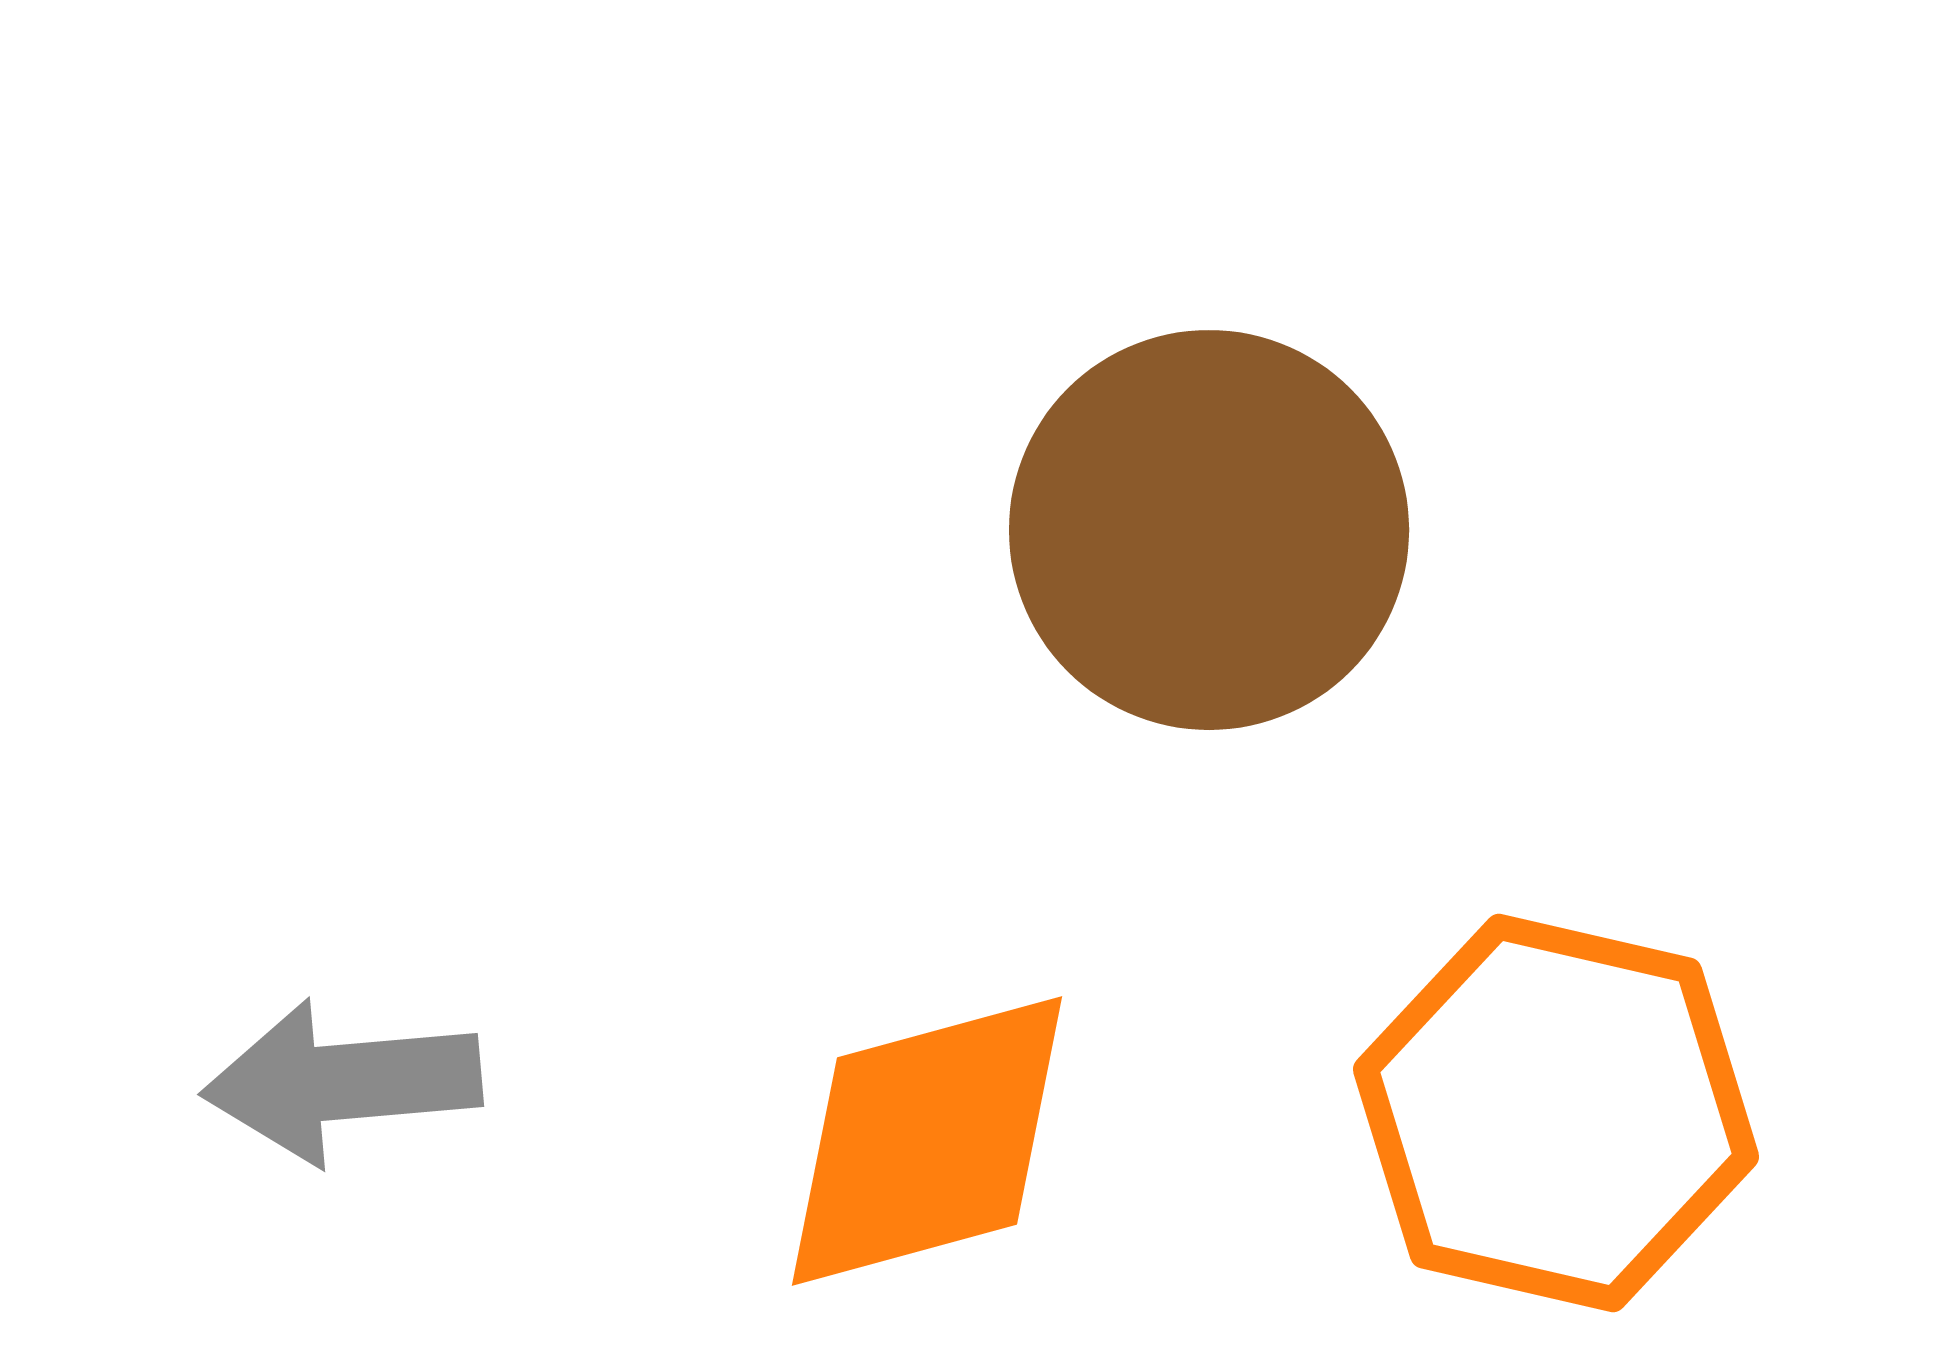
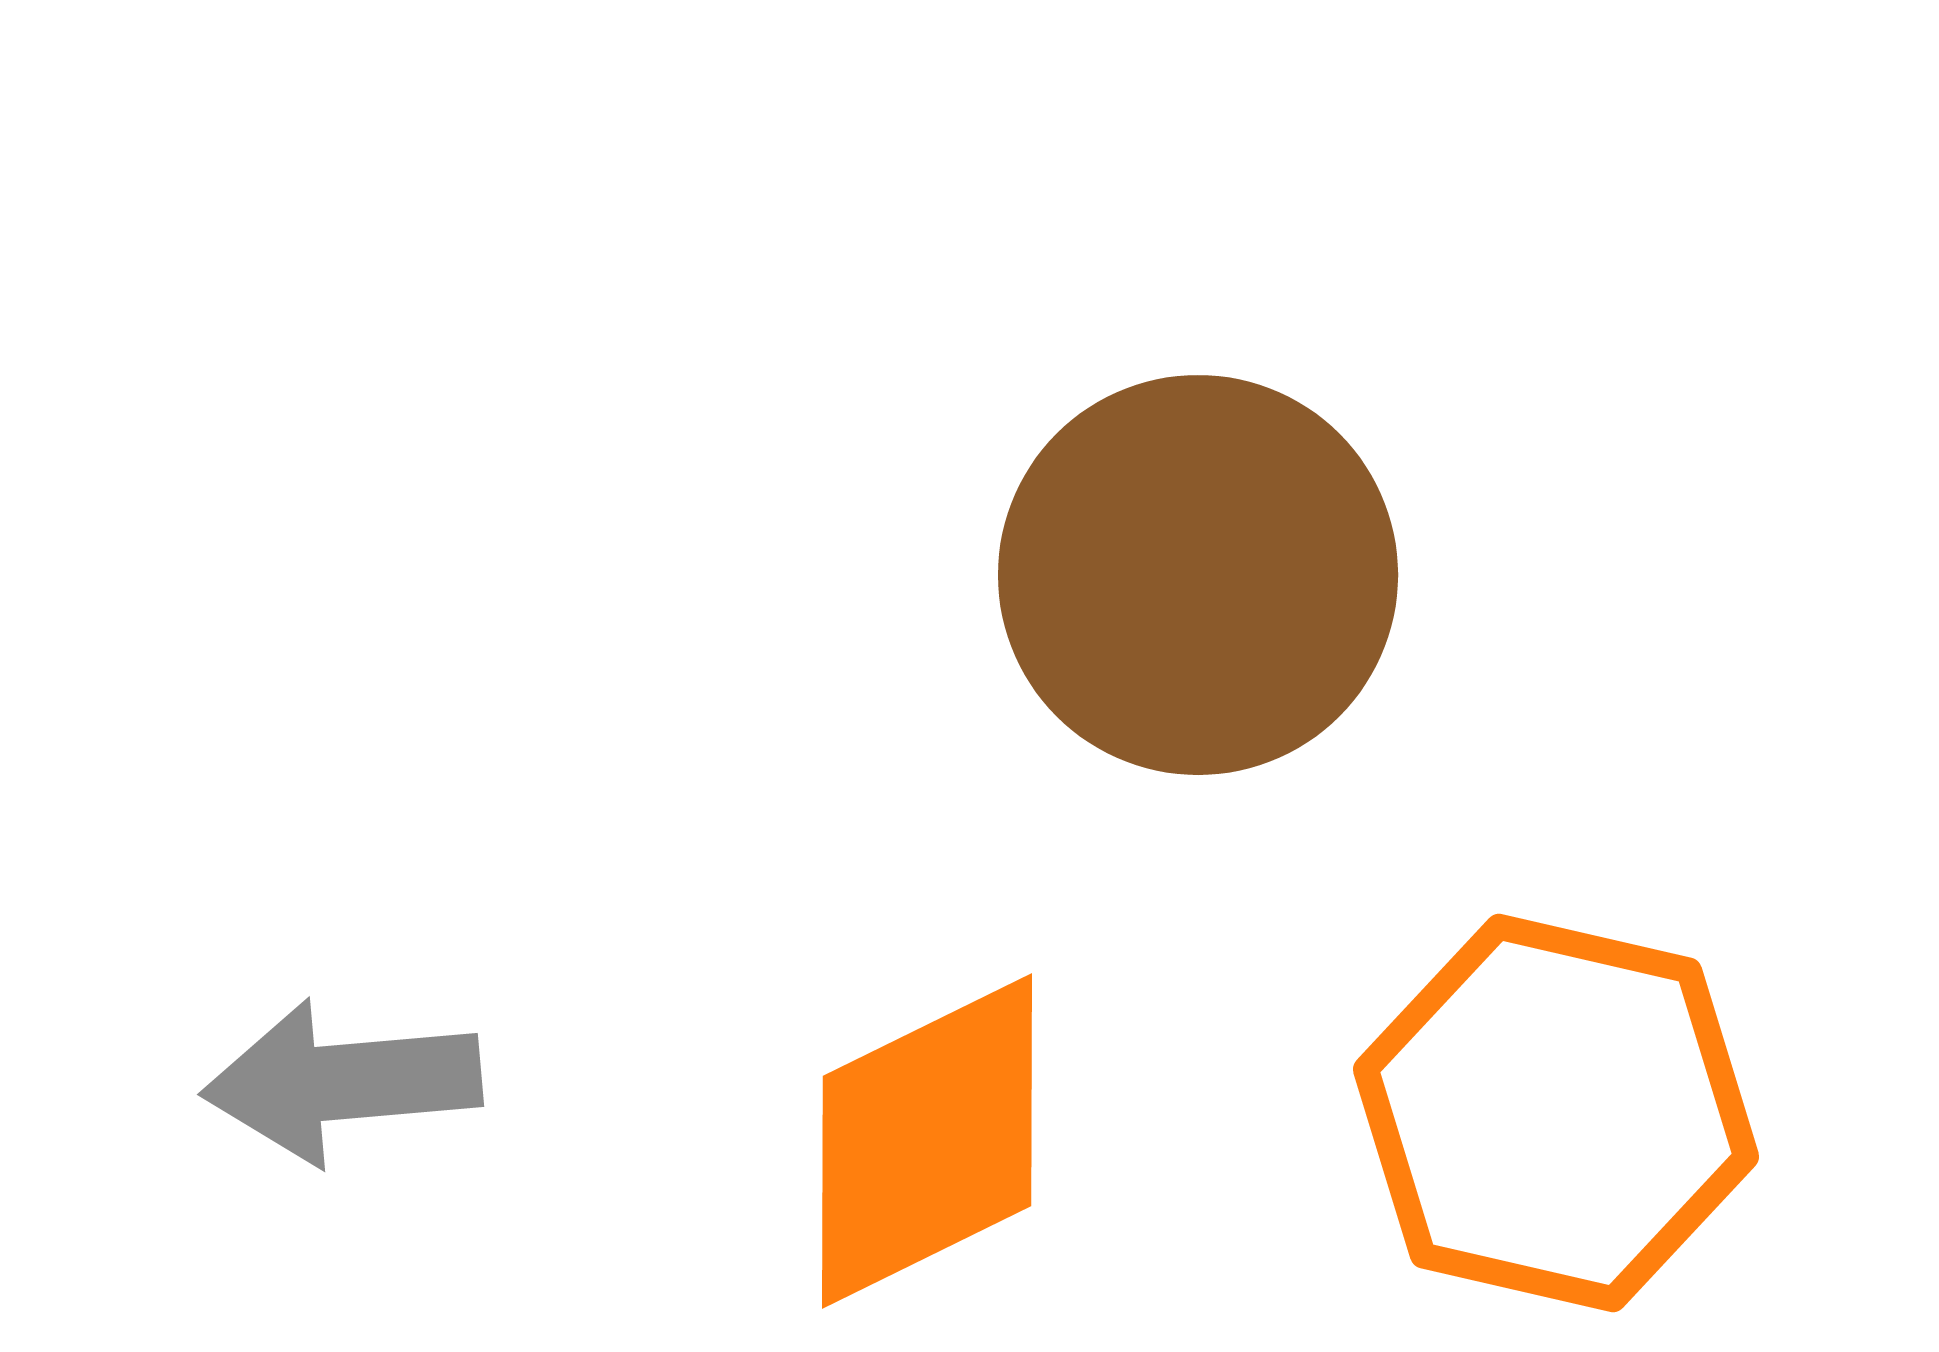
brown circle: moved 11 px left, 45 px down
orange diamond: rotated 11 degrees counterclockwise
